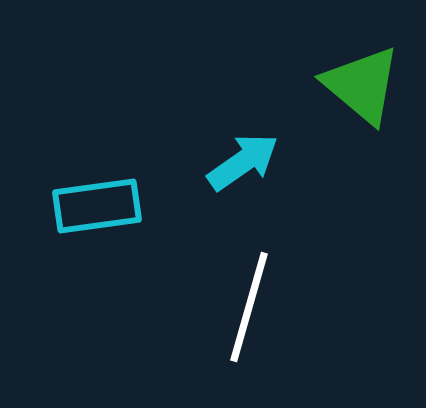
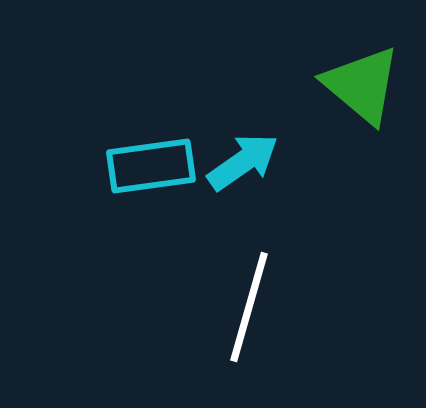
cyan rectangle: moved 54 px right, 40 px up
